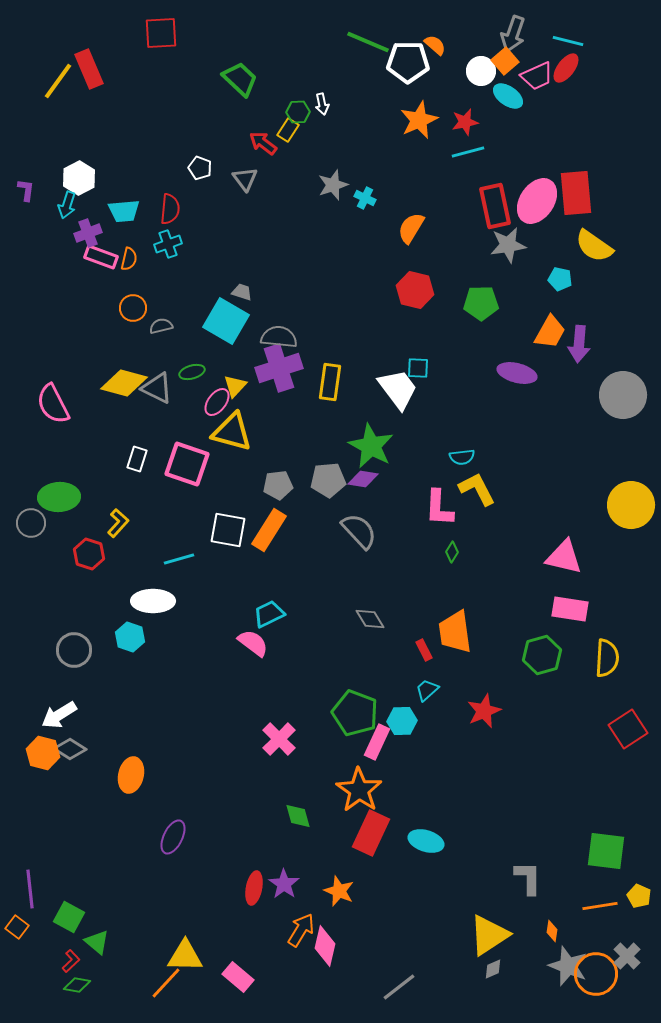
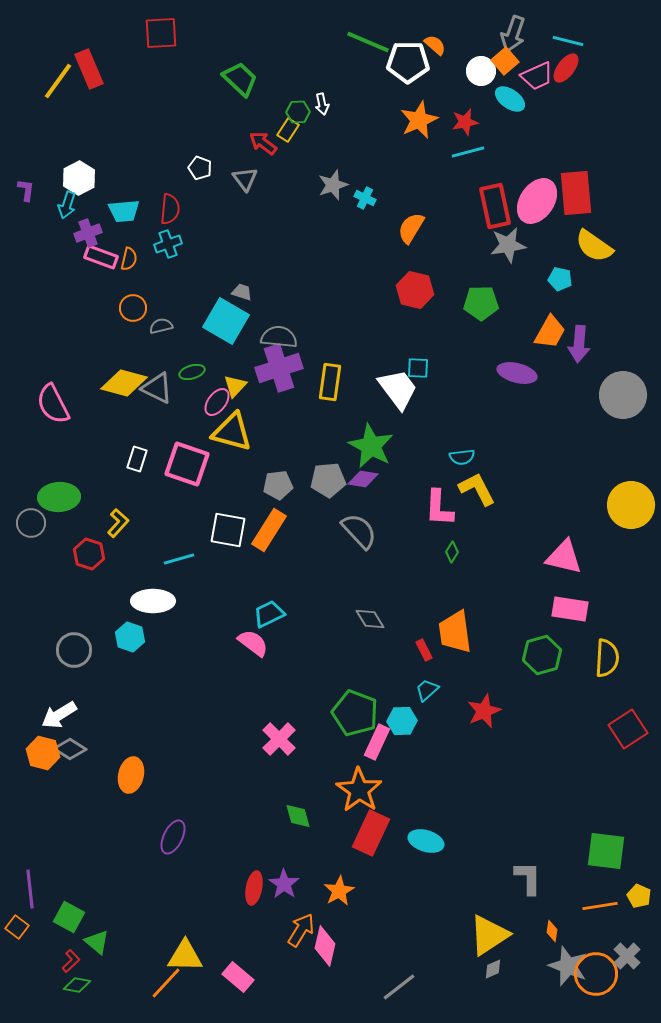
cyan ellipse at (508, 96): moved 2 px right, 3 px down
orange star at (339, 891): rotated 20 degrees clockwise
